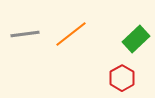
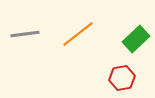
orange line: moved 7 px right
red hexagon: rotated 20 degrees clockwise
